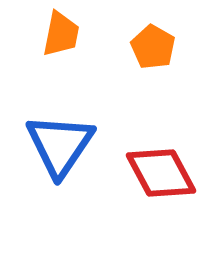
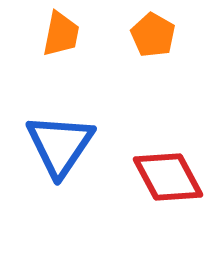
orange pentagon: moved 12 px up
red diamond: moved 7 px right, 4 px down
